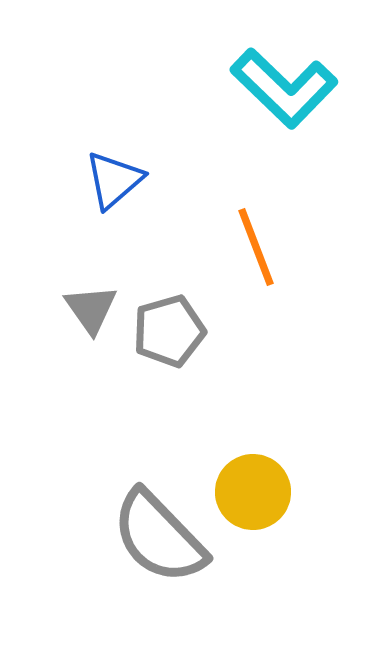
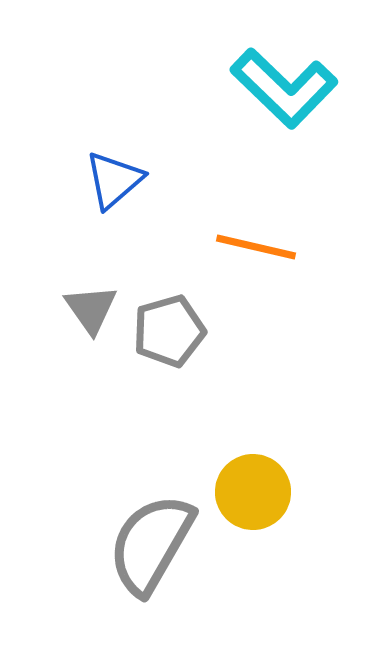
orange line: rotated 56 degrees counterclockwise
gray semicircle: moved 8 px left, 7 px down; rotated 74 degrees clockwise
